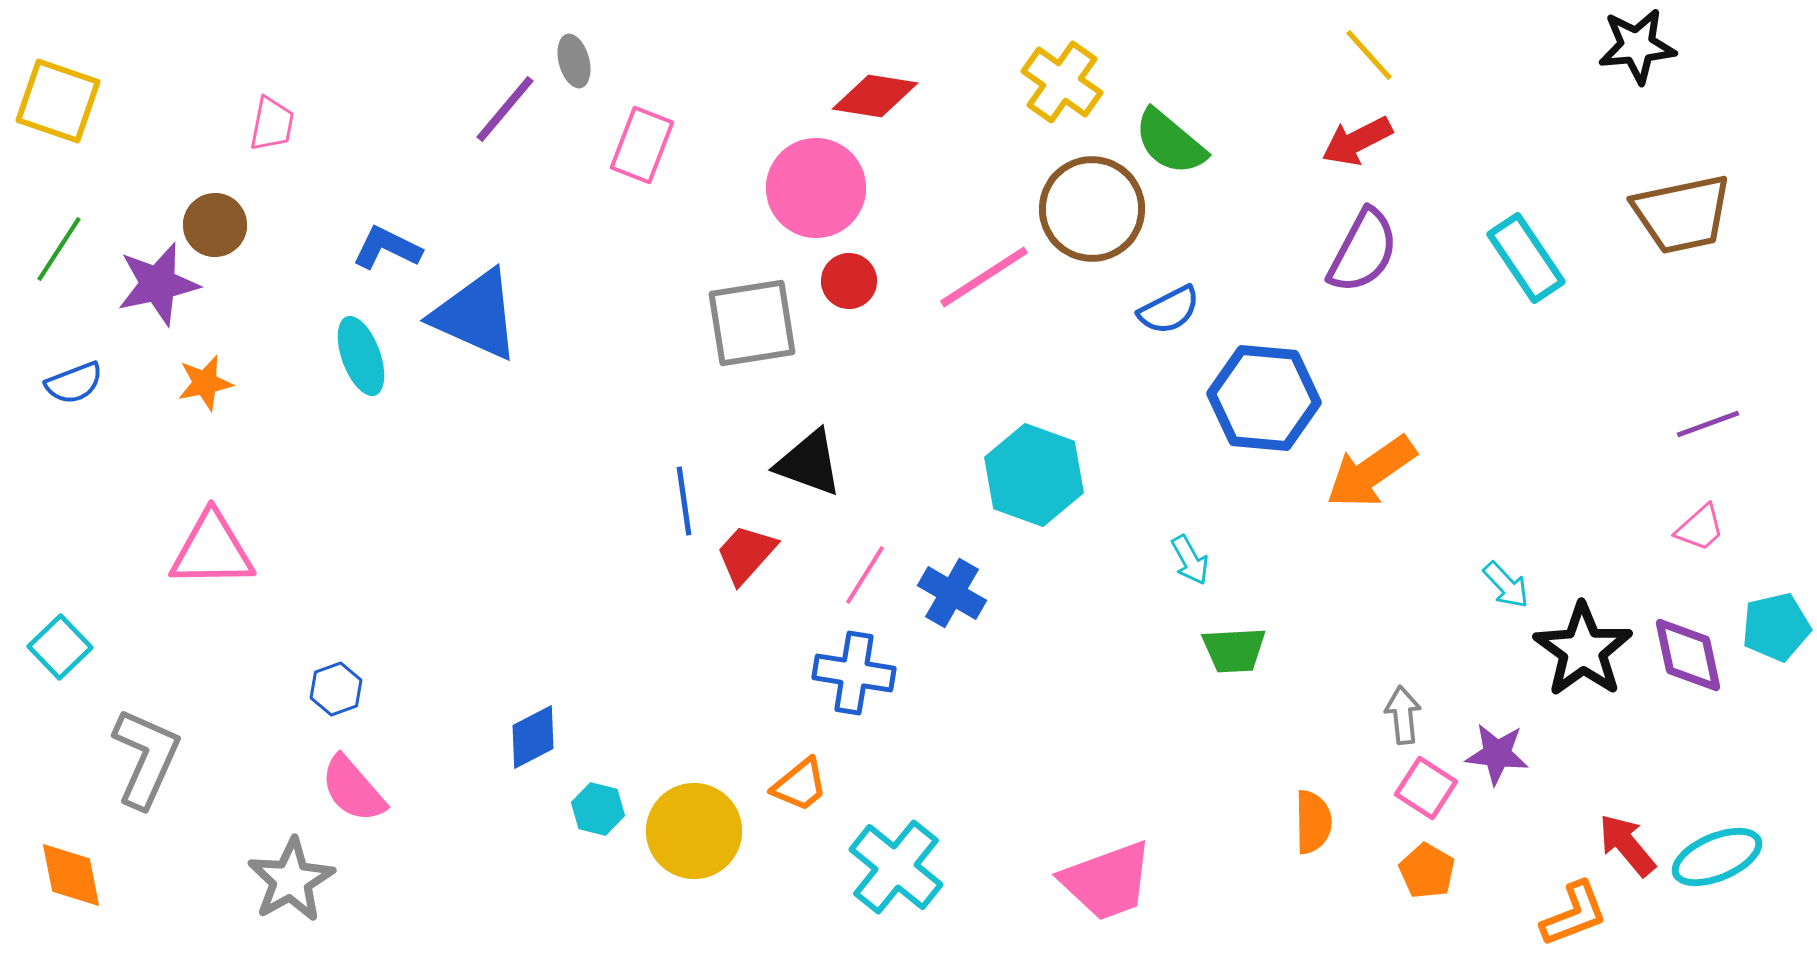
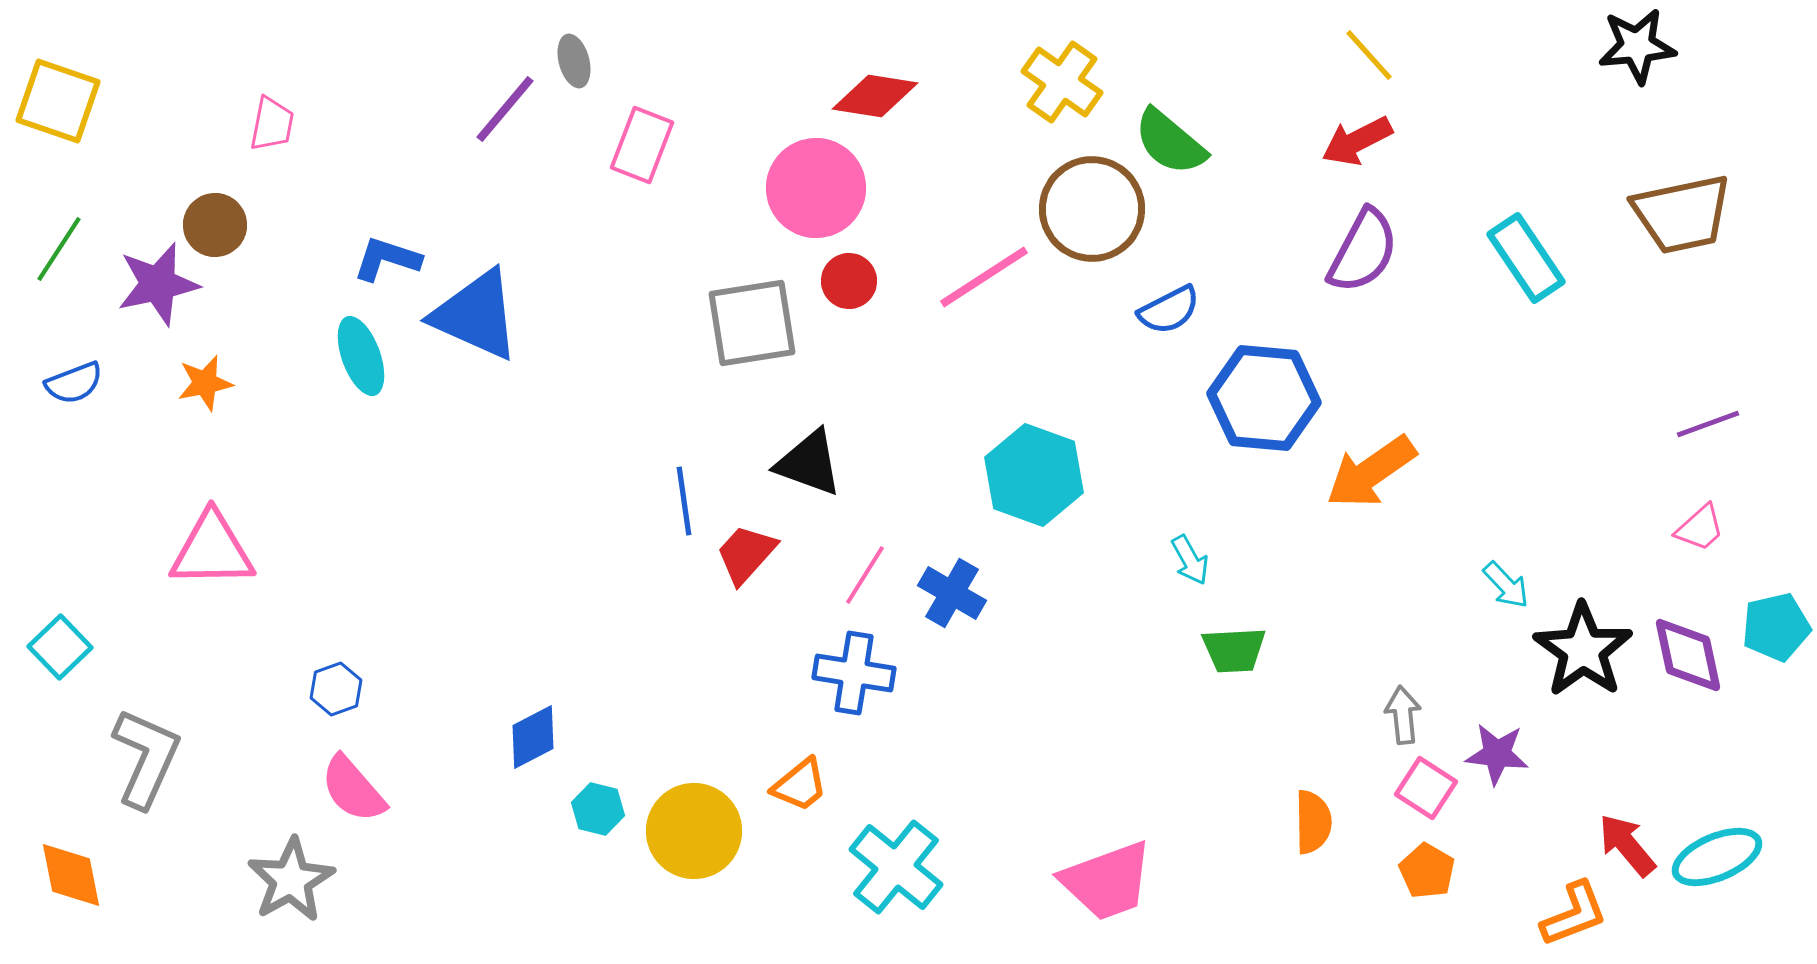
blue L-shape at (387, 248): moved 11 px down; rotated 8 degrees counterclockwise
